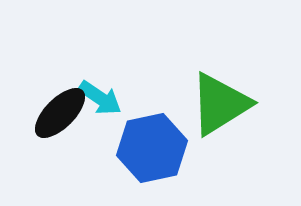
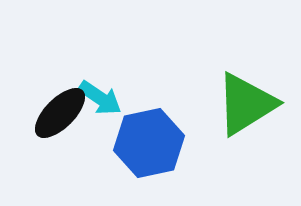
green triangle: moved 26 px right
blue hexagon: moved 3 px left, 5 px up
